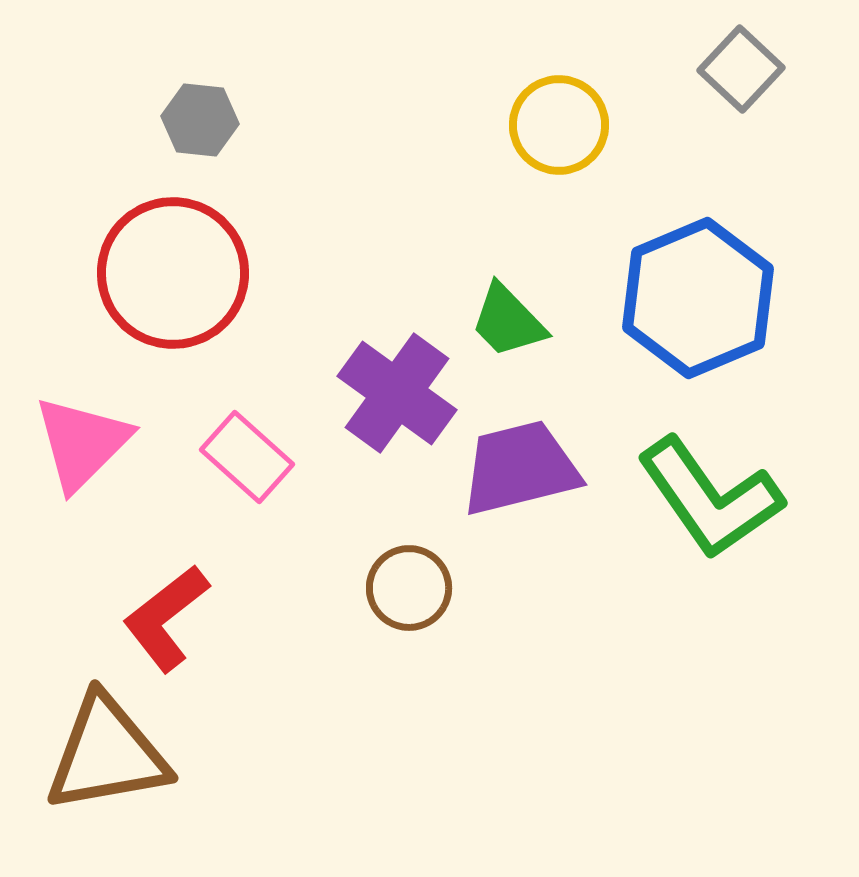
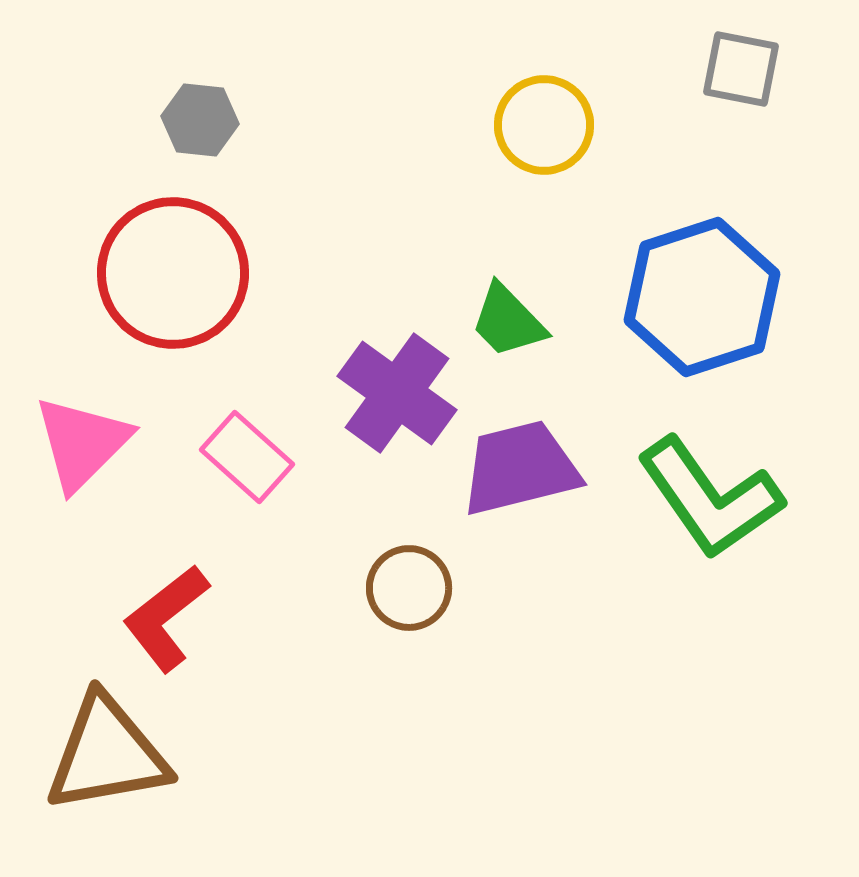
gray square: rotated 32 degrees counterclockwise
yellow circle: moved 15 px left
blue hexagon: moved 4 px right, 1 px up; rotated 5 degrees clockwise
